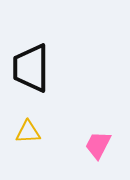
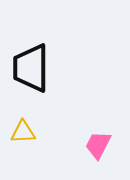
yellow triangle: moved 5 px left
